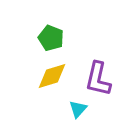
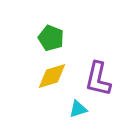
cyan triangle: rotated 30 degrees clockwise
